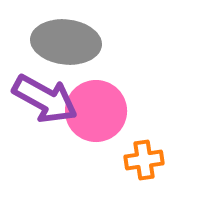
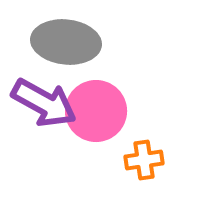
purple arrow: moved 1 px left, 4 px down
